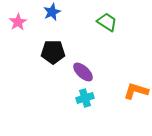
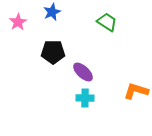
cyan cross: rotated 18 degrees clockwise
